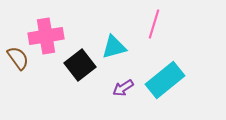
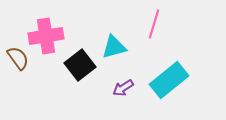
cyan rectangle: moved 4 px right
